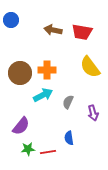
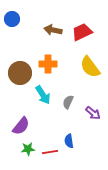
blue circle: moved 1 px right, 1 px up
red trapezoid: rotated 145 degrees clockwise
orange cross: moved 1 px right, 6 px up
cyan arrow: rotated 84 degrees clockwise
purple arrow: rotated 35 degrees counterclockwise
blue semicircle: moved 3 px down
red line: moved 2 px right
